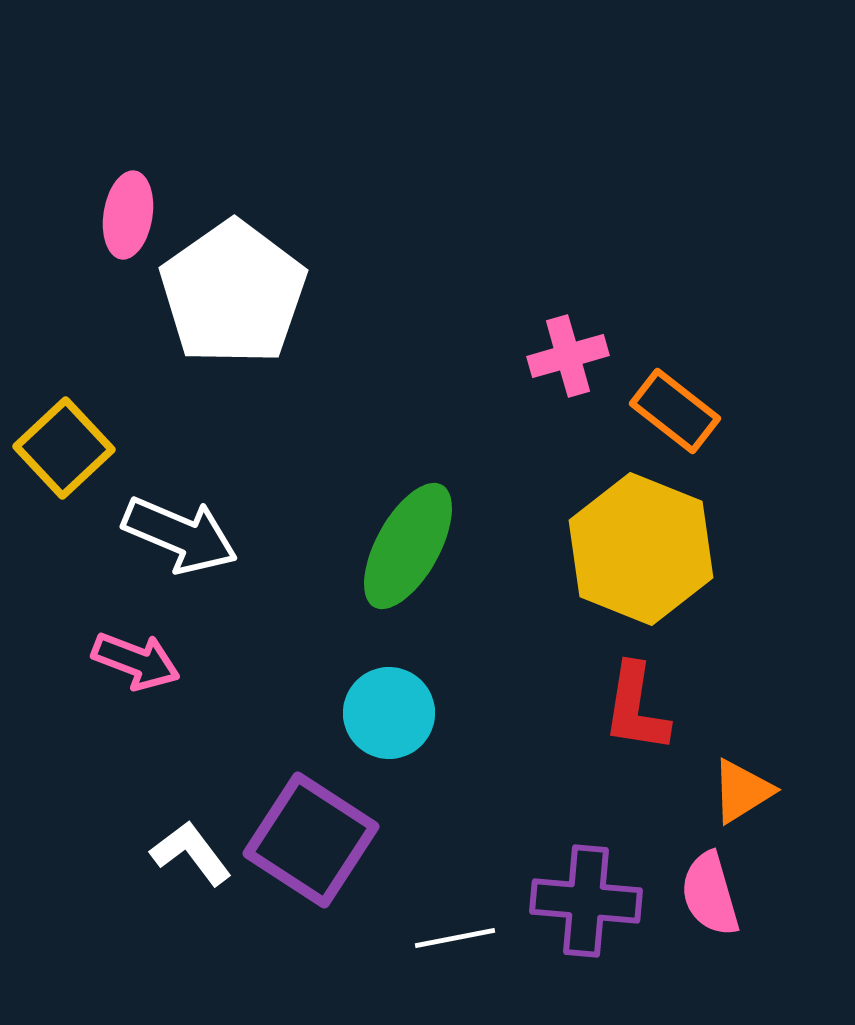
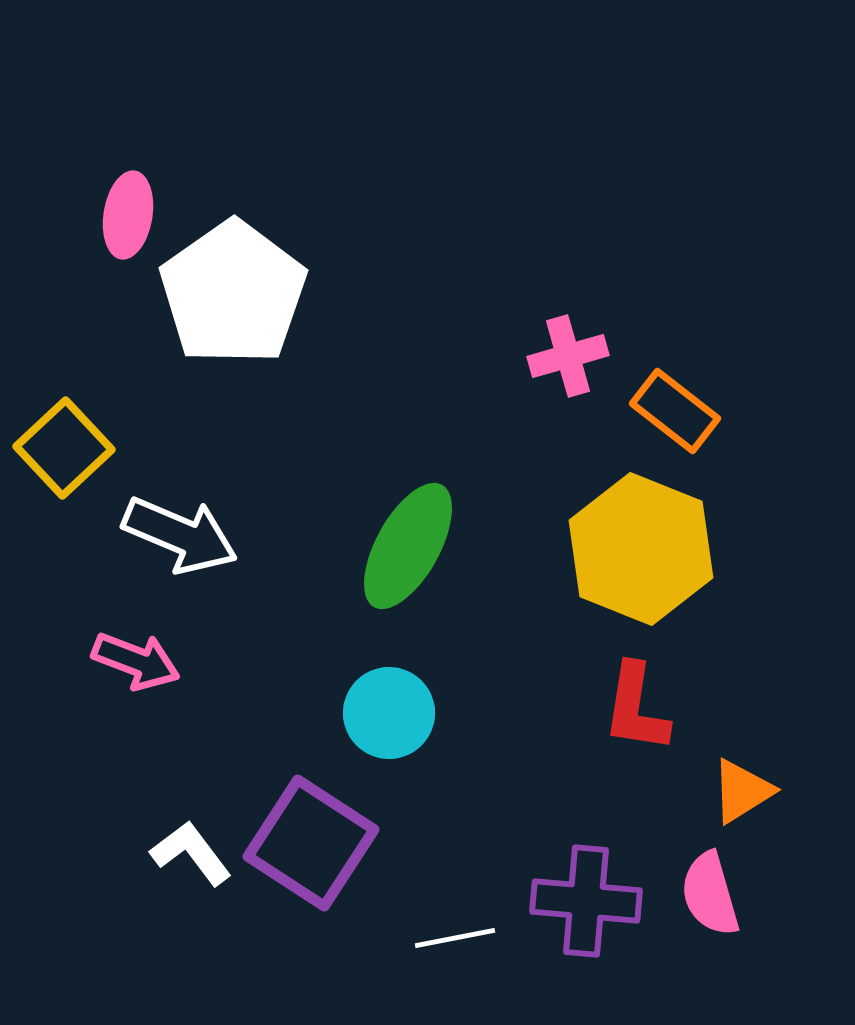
purple square: moved 3 px down
